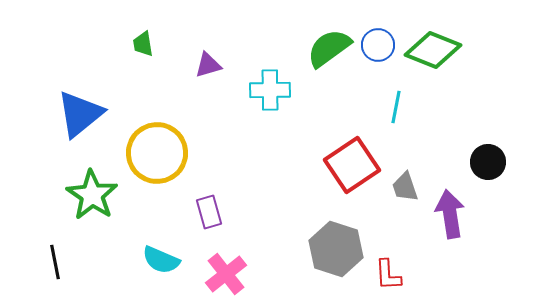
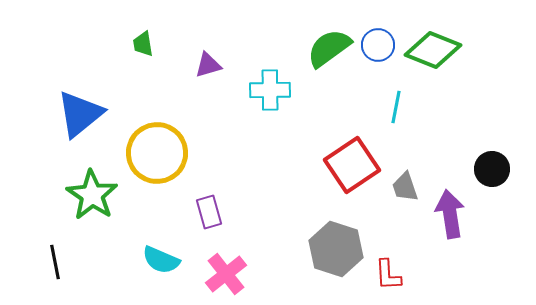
black circle: moved 4 px right, 7 px down
